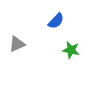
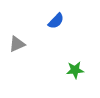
green star: moved 4 px right, 20 px down; rotated 18 degrees counterclockwise
